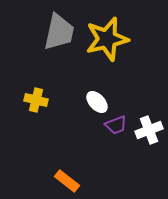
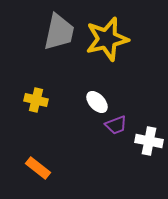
white cross: moved 11 px down; rotated 32 degrees clockwise
orange rectangle: moved 29 px left, 13 px up
